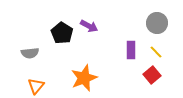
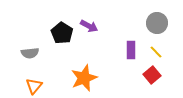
orange triangle: moved 2 px left
